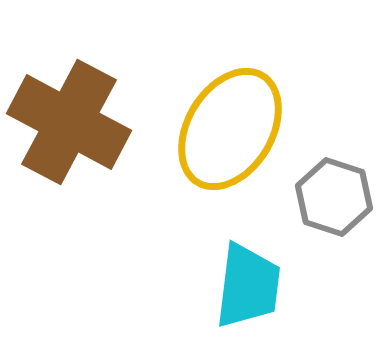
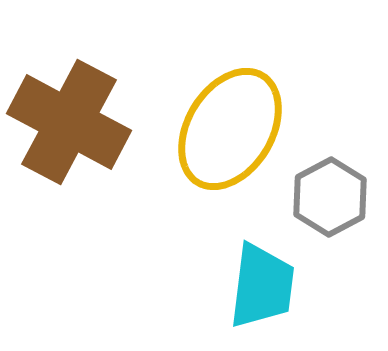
gray hexagon: moved 4 px left; rotated 14 degrees clockwise
cyan trapezoid: moved 14 px right
